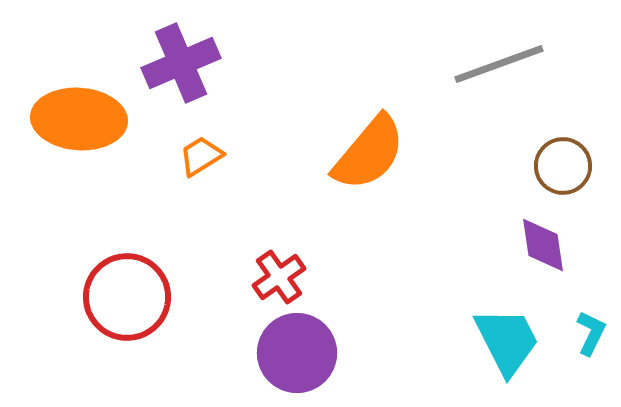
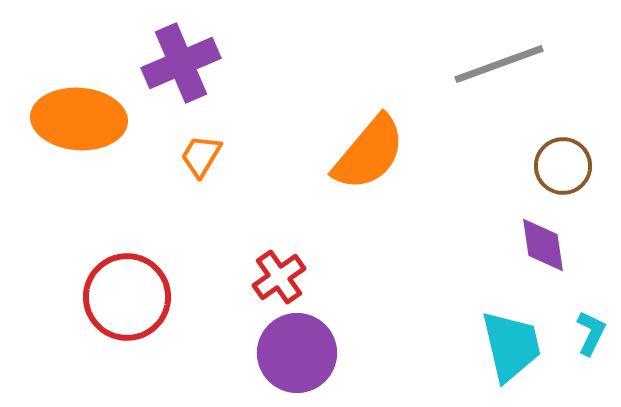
orange trapezoid: rotated 27 degrees counterclockwise
cyan trapezoid: moved 4 px right, 5 px down; rotated 14 degrees clockwise
